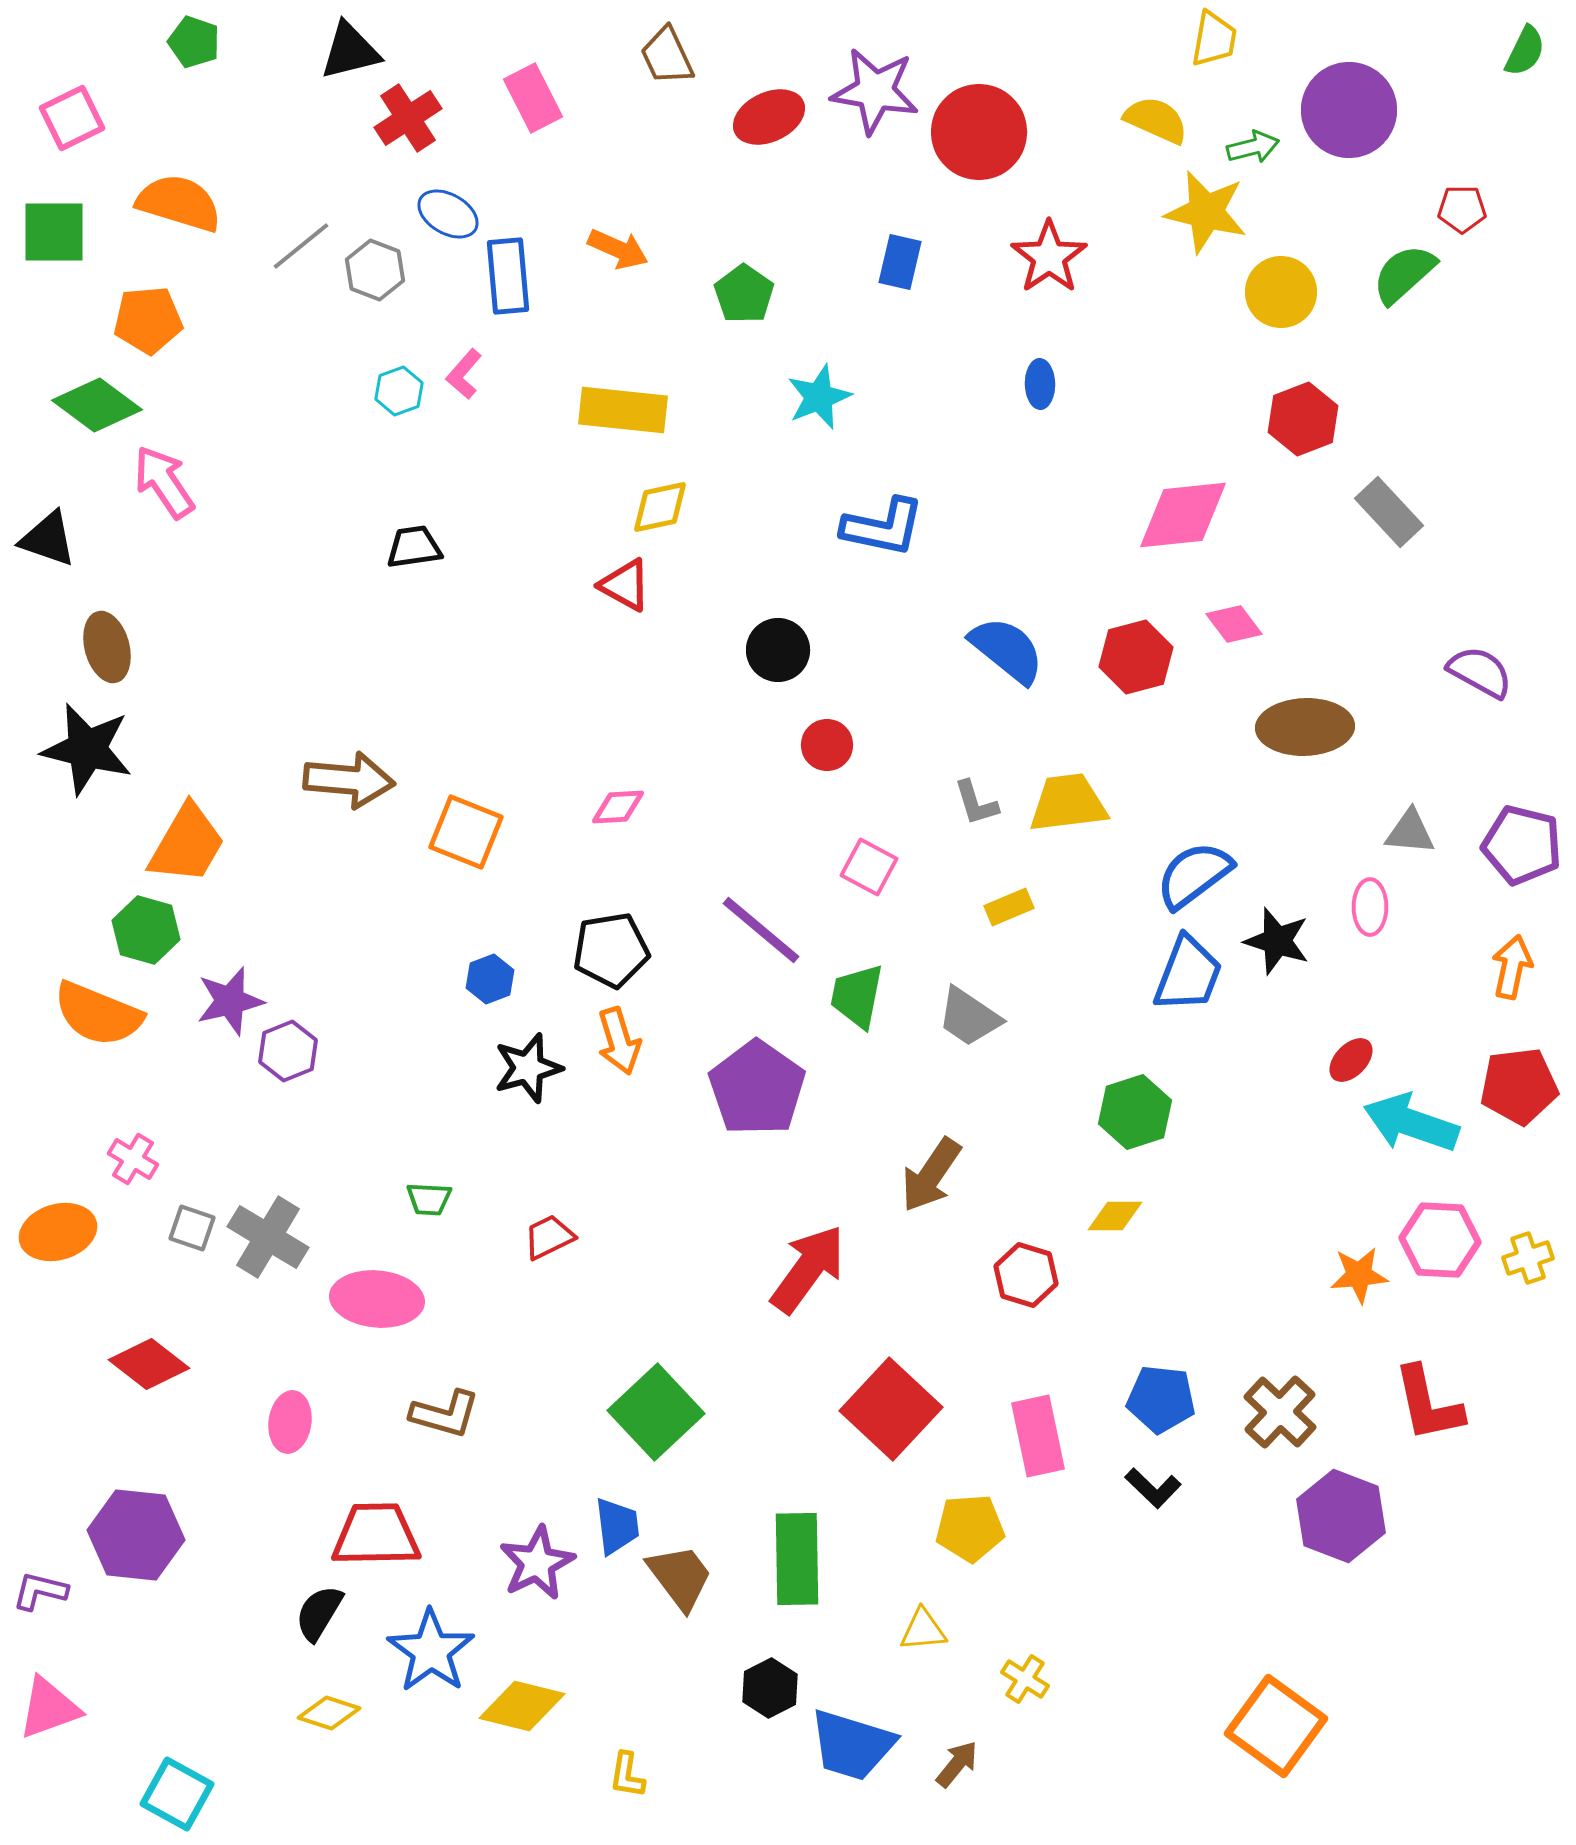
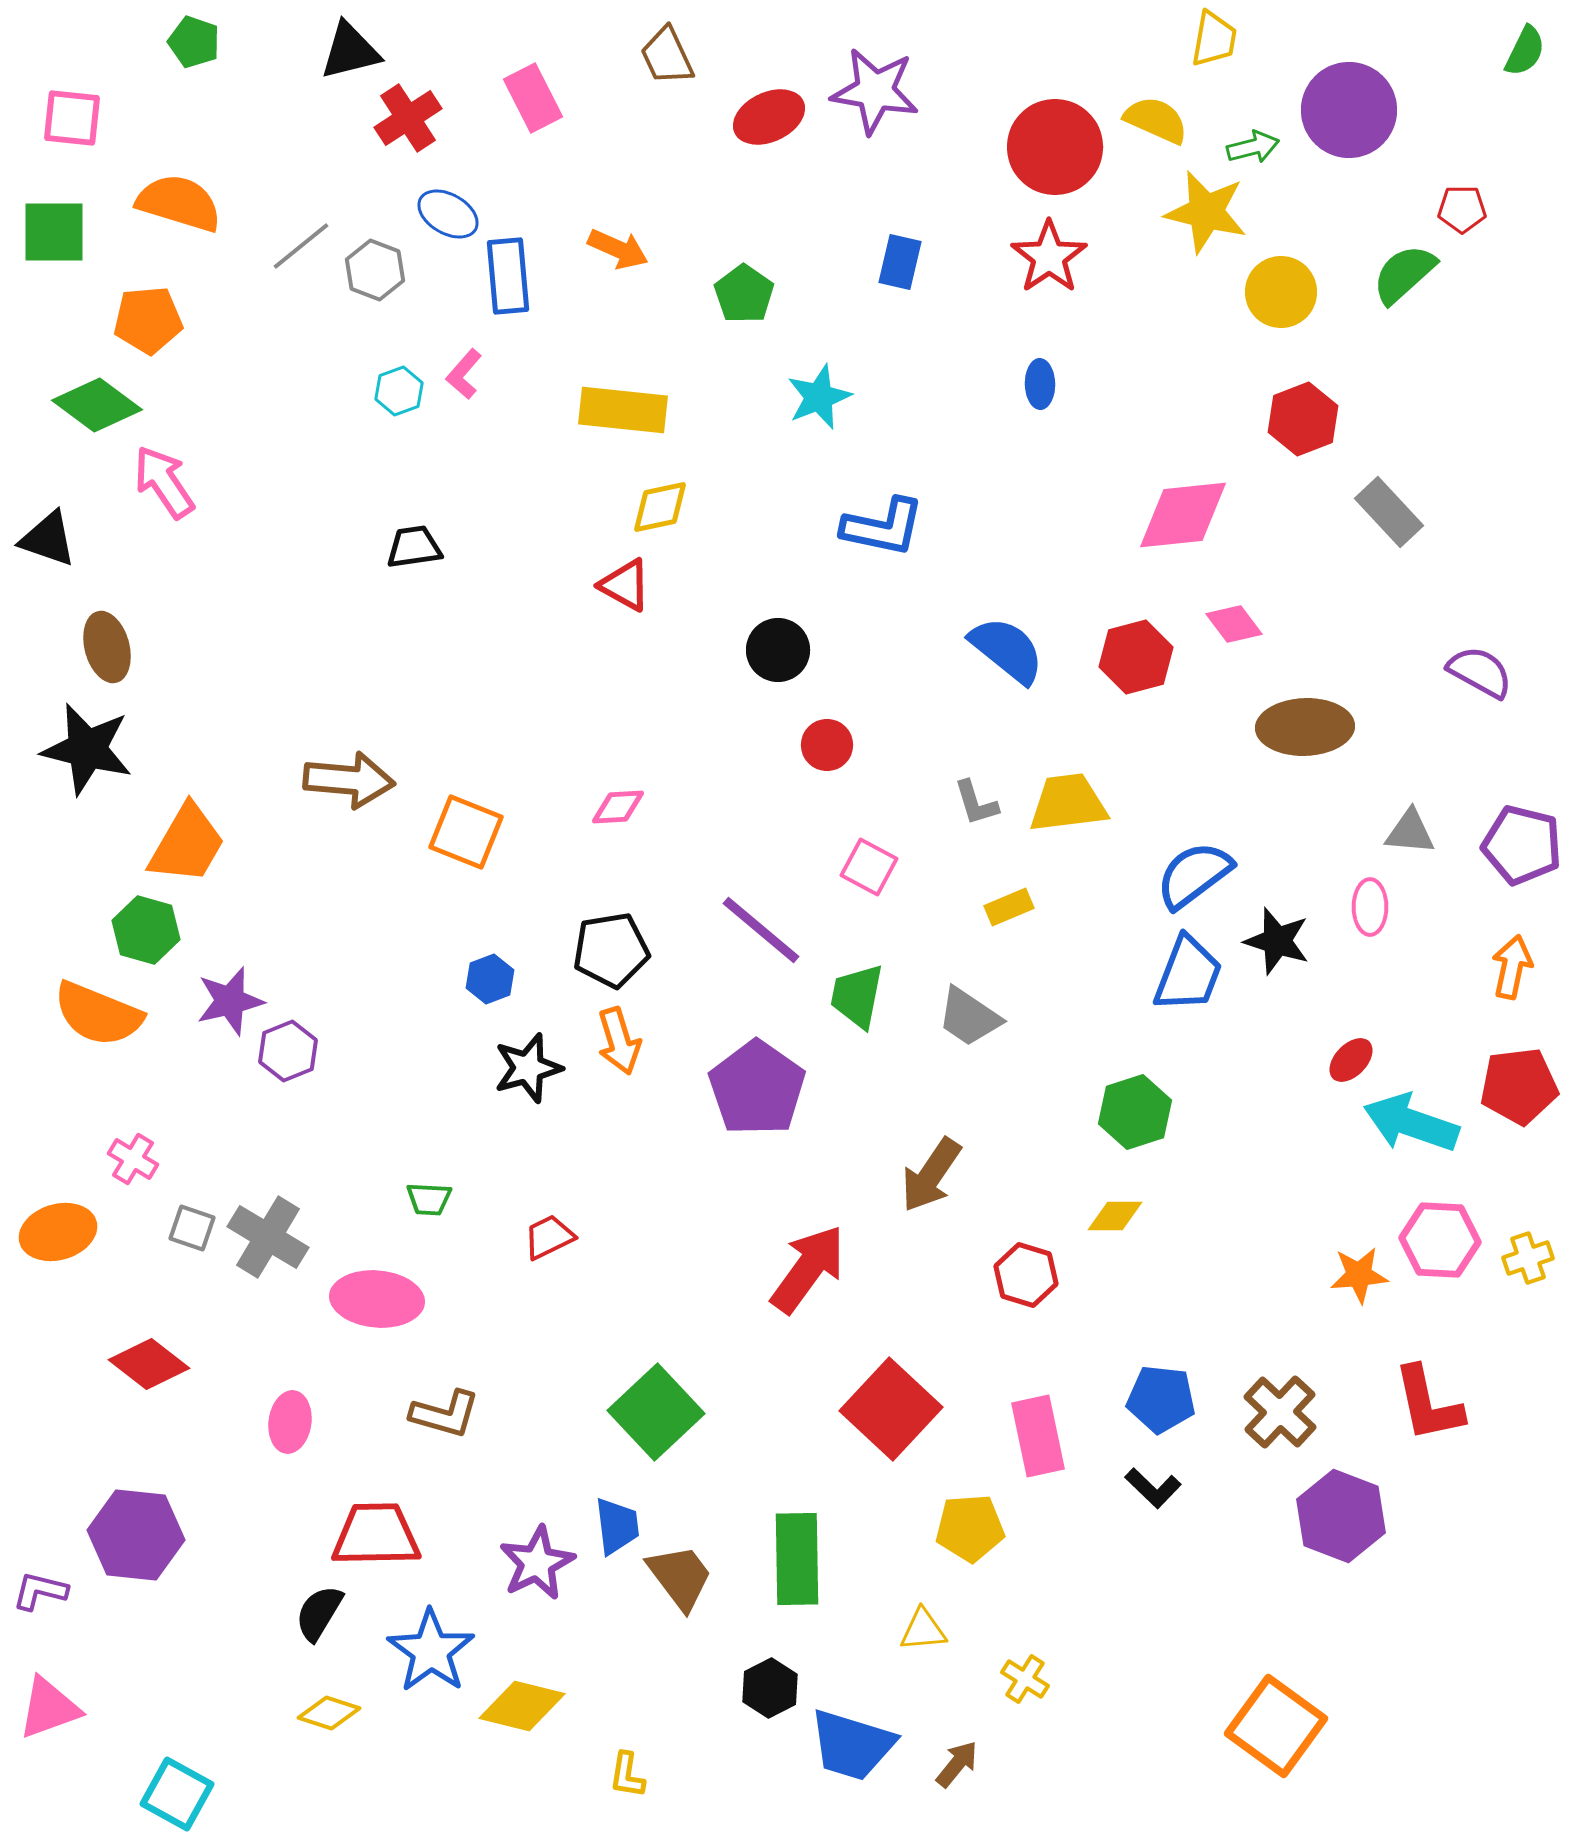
pink square at (72, 118): rotated 32 degrees clockwise
red circle at (979, 132): moved 76 px right, 15 px down
